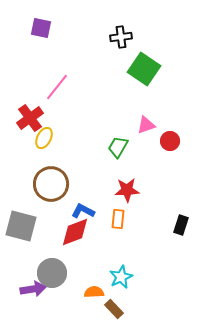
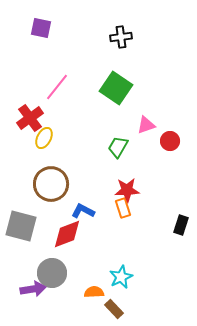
green square: moved 28 px left, 19 px down
orange rectangle: moved 5 px right, 11 px up; rotated 24 degrees counterclockwise
red diamond: moved 8 px left, 2 px down
